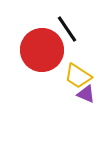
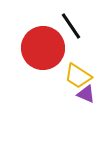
black line: moved 4 px right, 3 px up
red circle: moved 1 px right, 2 px up
